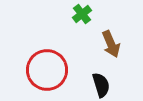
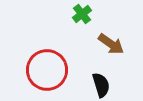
brown arrow: rotated 32 degrees counterclockwise
